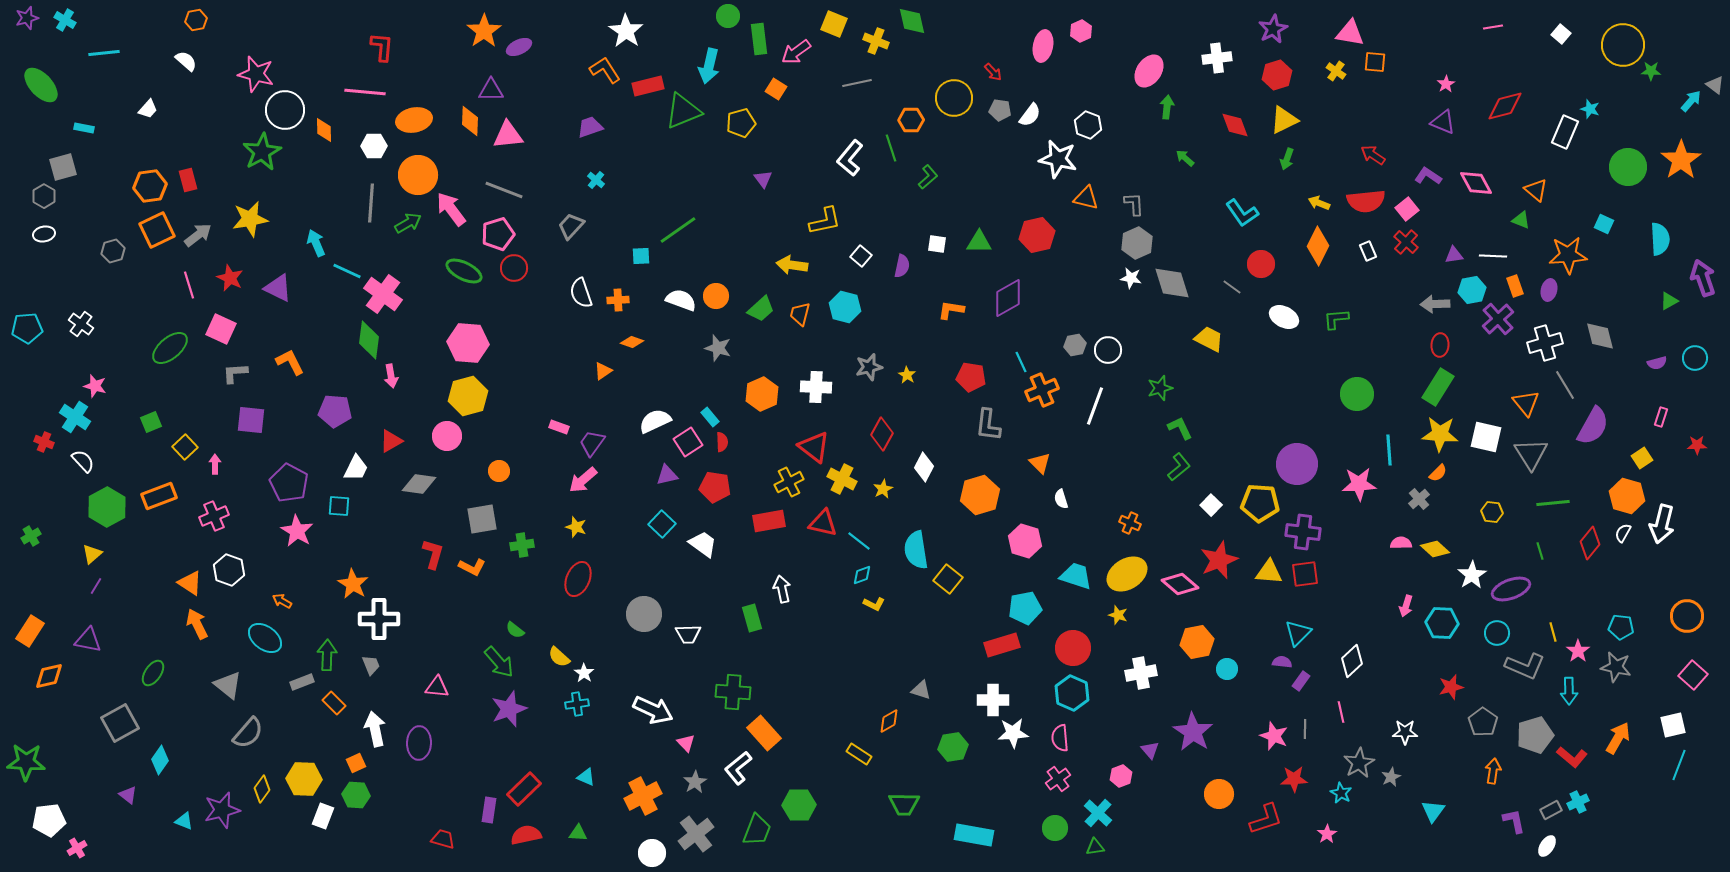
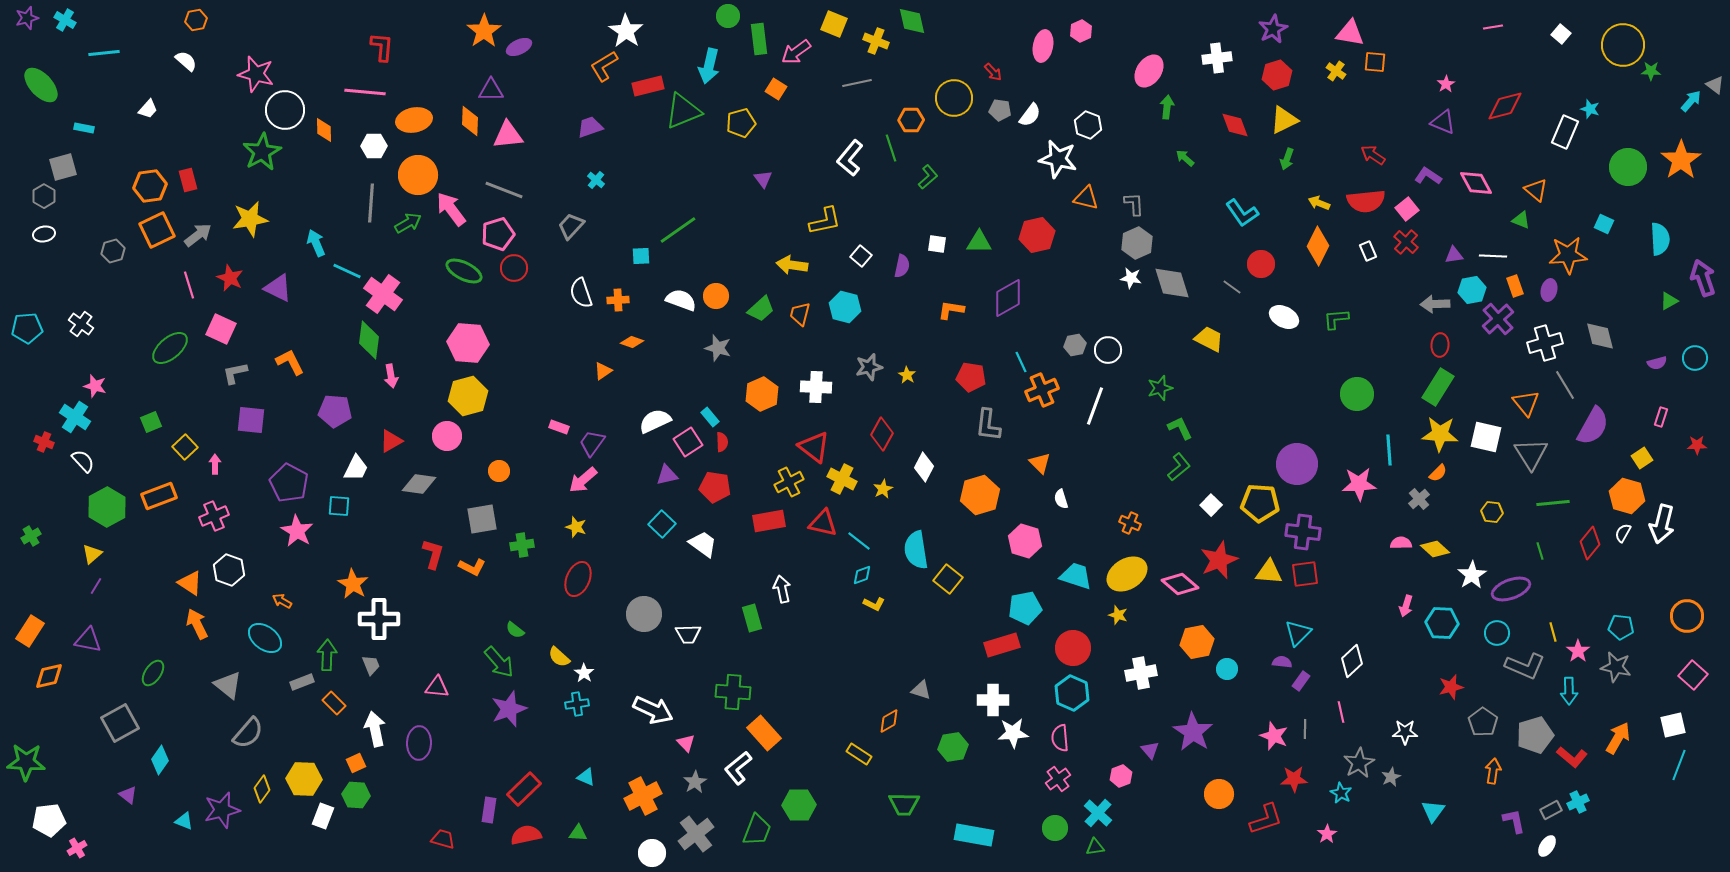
orange L-shape at (605, 70): moved 1 px left, 4 px up; rotated 88 degrees counterclockwise
gray L-shape at (235, 373): rotated 8 degrees counterclockwise
